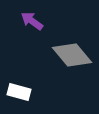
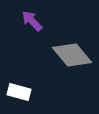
purple arrow: rotated 10 degrees clockwise
